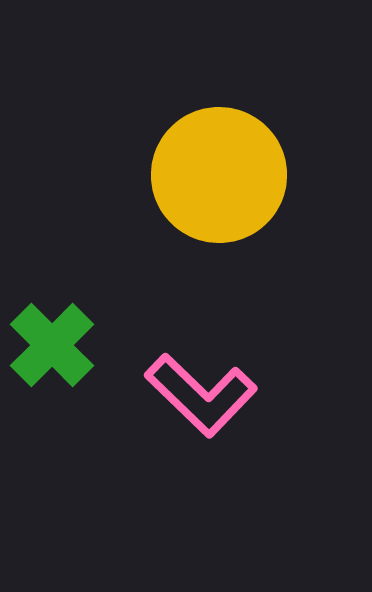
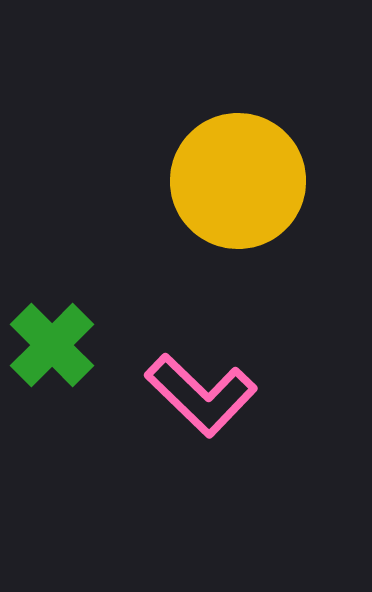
yellow circle: moved 19 px right, 6 px down
